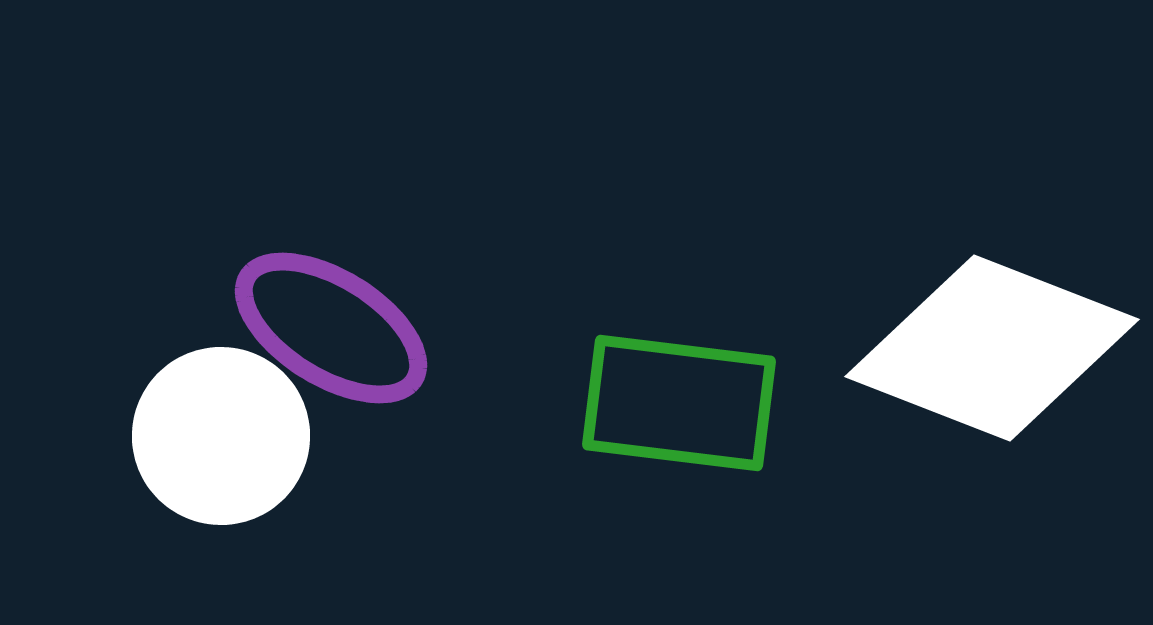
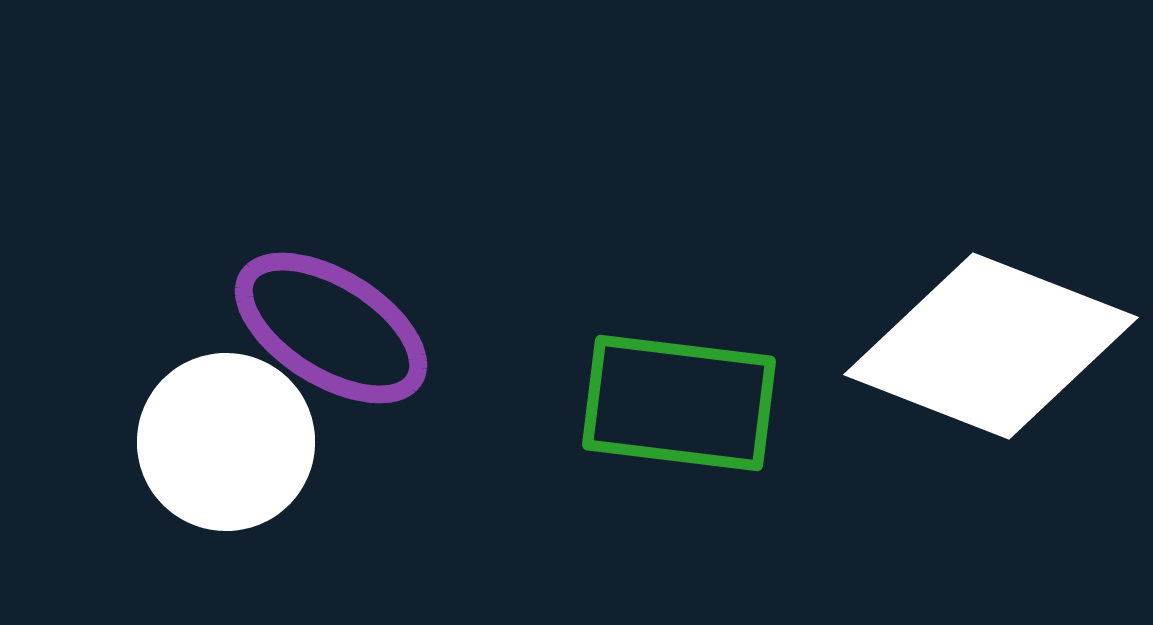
white diamond: moved 1 px left, 2 px up
white circle: moved 5 px right, 6 px down
